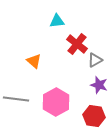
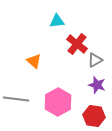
purple star: moved 2 px left
pink hexagon: moved 2 px right
